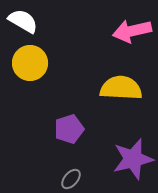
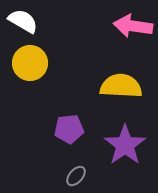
pink arrow: moved 1 px right, 5 px up; rotated 21 degrees clockwise
yellow semicircle: moved 2 px up
purple pentagon: rotated 12 degrees clockwise
purple star: moved 8 px left, 14 px up; rotated 21 degrees counterclockwise
gray ellipse: moved 5 px right, 3 px up
